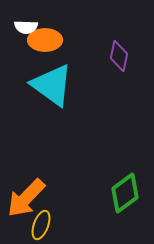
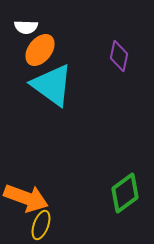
orange ellipse: moved 5 px left, 10 px down; rotated 52 degrees counterclockwise
orange arrow: rotated 114 degrees counterclockwise
